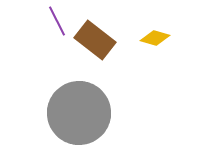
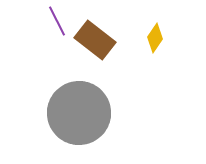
yellow diamond: rotated 72 degrees counterclockwise
